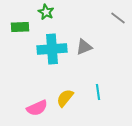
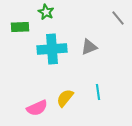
gray line: rotated 14 degrees clockwise
gray triangle: moved 5 px right
